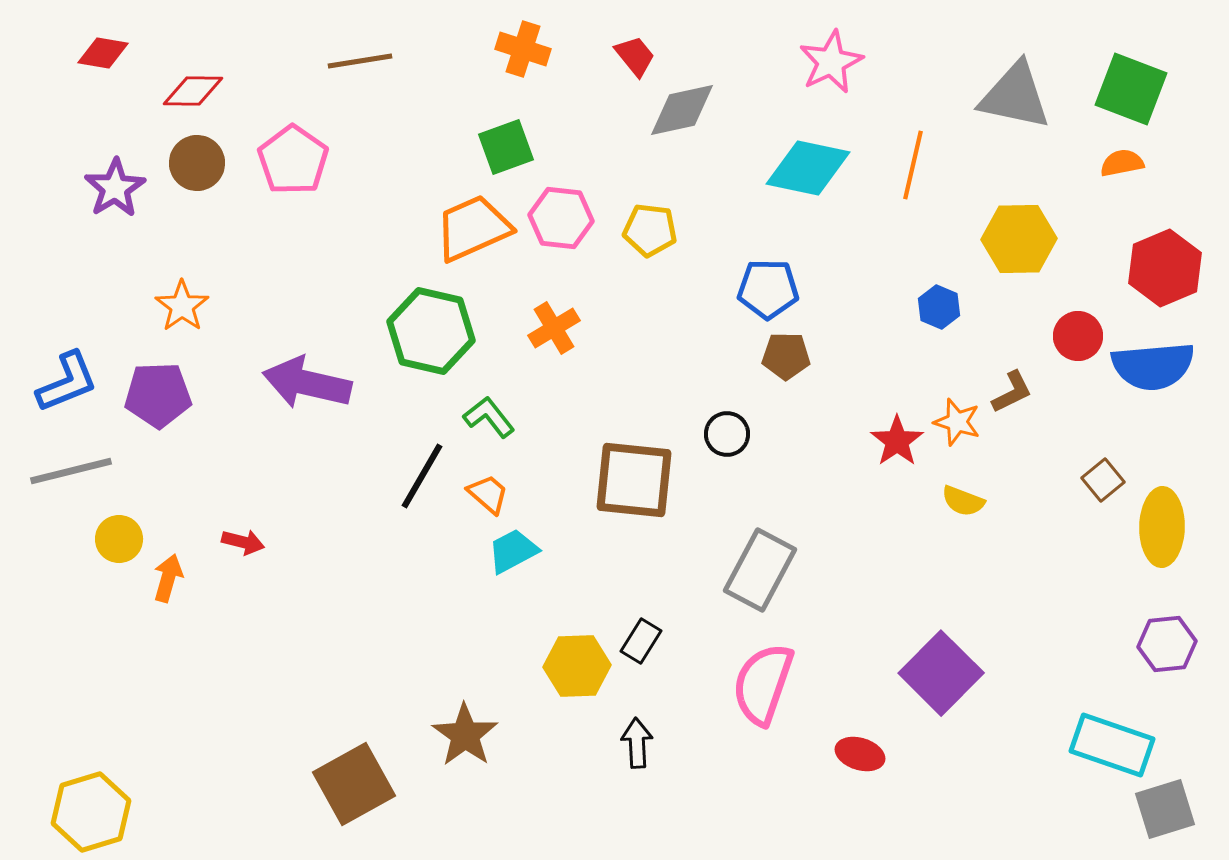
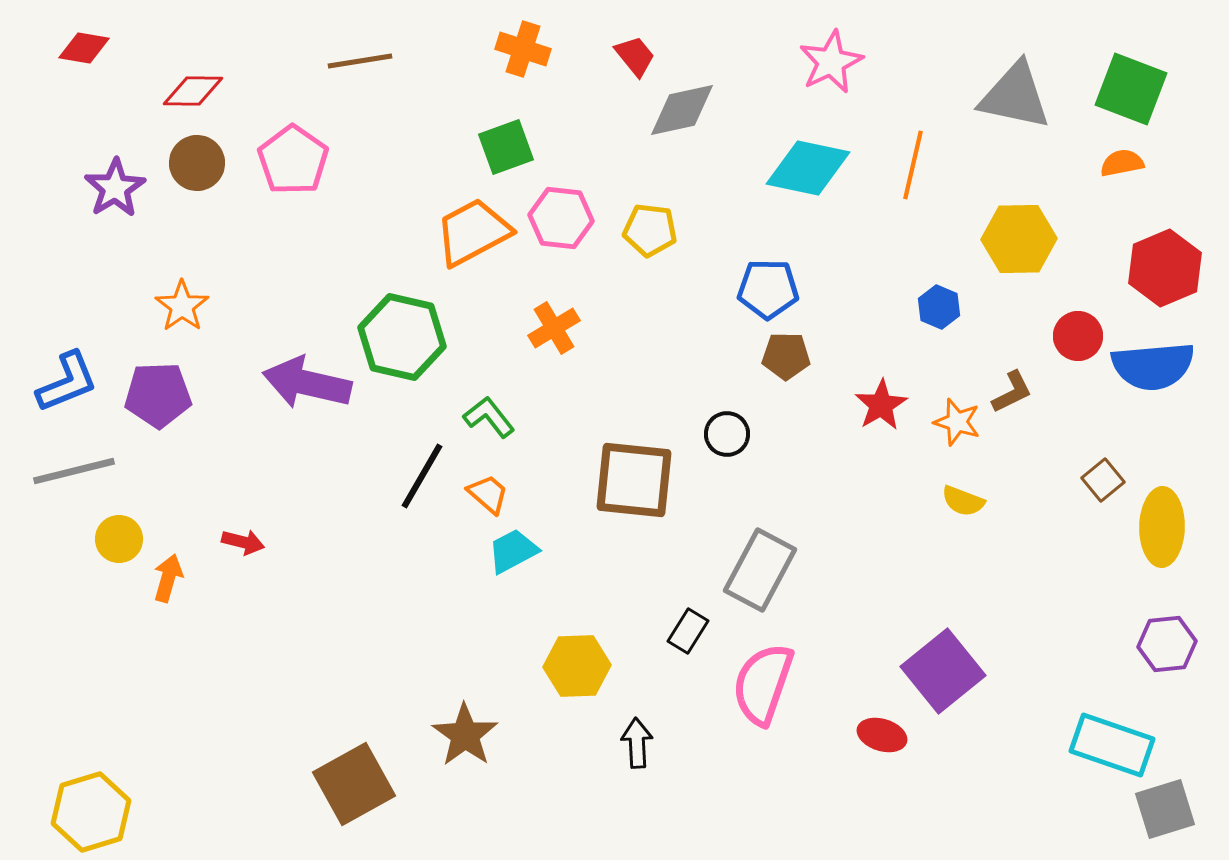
red diamond at (103, 53): moved 19 px left, 5 px up
orange trapezoid at (473, 228): moved 4 px down; rotated 4 degrees counterclockwise
green hexagon at (431, 331): moved 29 px left, 6 px down
red star at (897, 441): moved 16 px left, 36 px up; rotated 4 degrees clockwise
gray line at (71, 471): moved 3 px right
black rectangle at (641, 641): moved 47 px right, 10 px up
purple square at (941, 673): moved 2 px right, 2 px up; rotated 6 degrees clockwise
red ellipse at (860, 754): moved 22 px right, 19 px up
